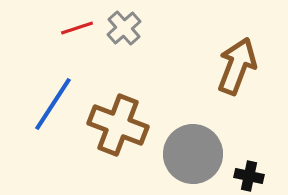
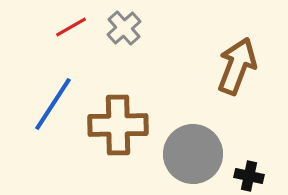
red line: moved 6 px left, 1 px up; rotated 12 degrees counterclockwise
brown cross: rotated 22 degrees counterclockwise
